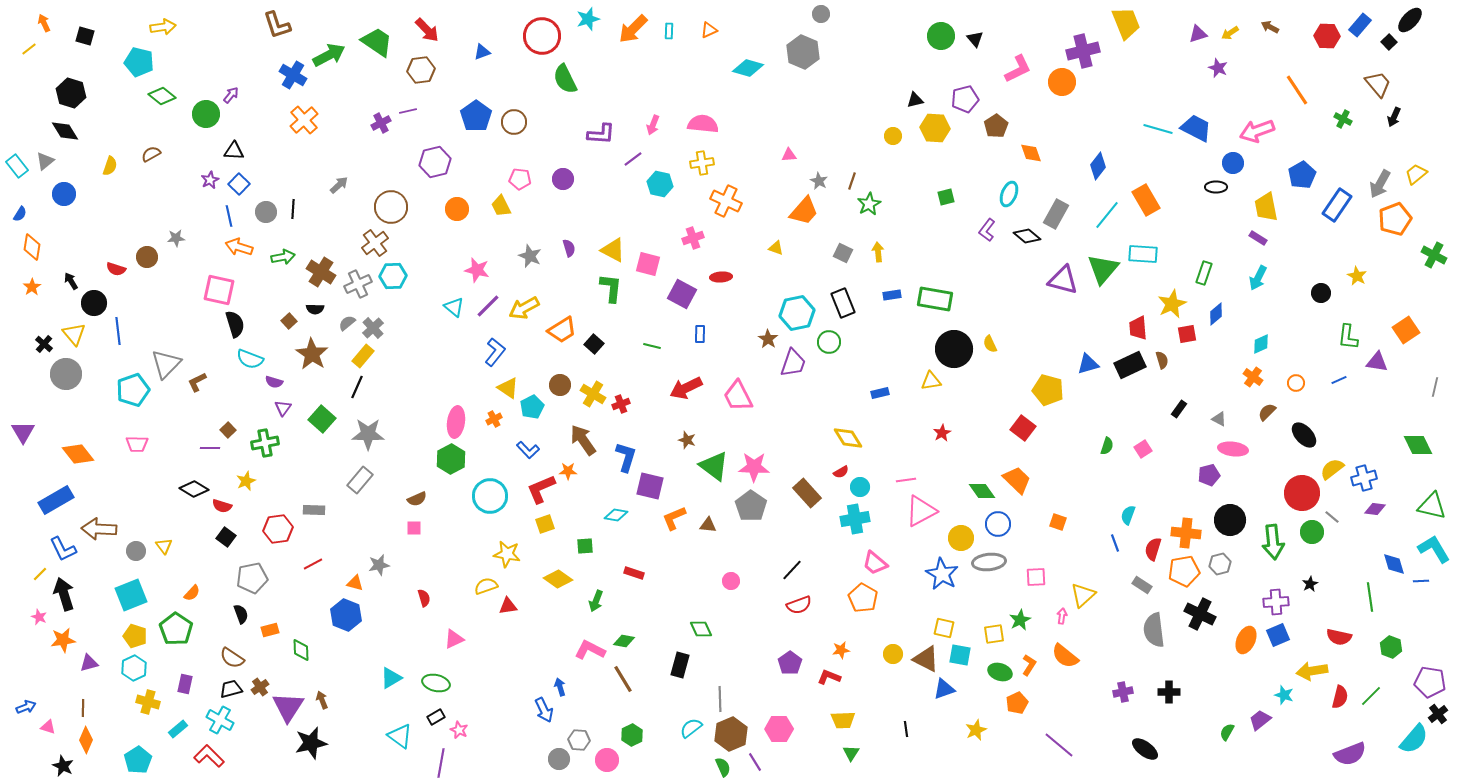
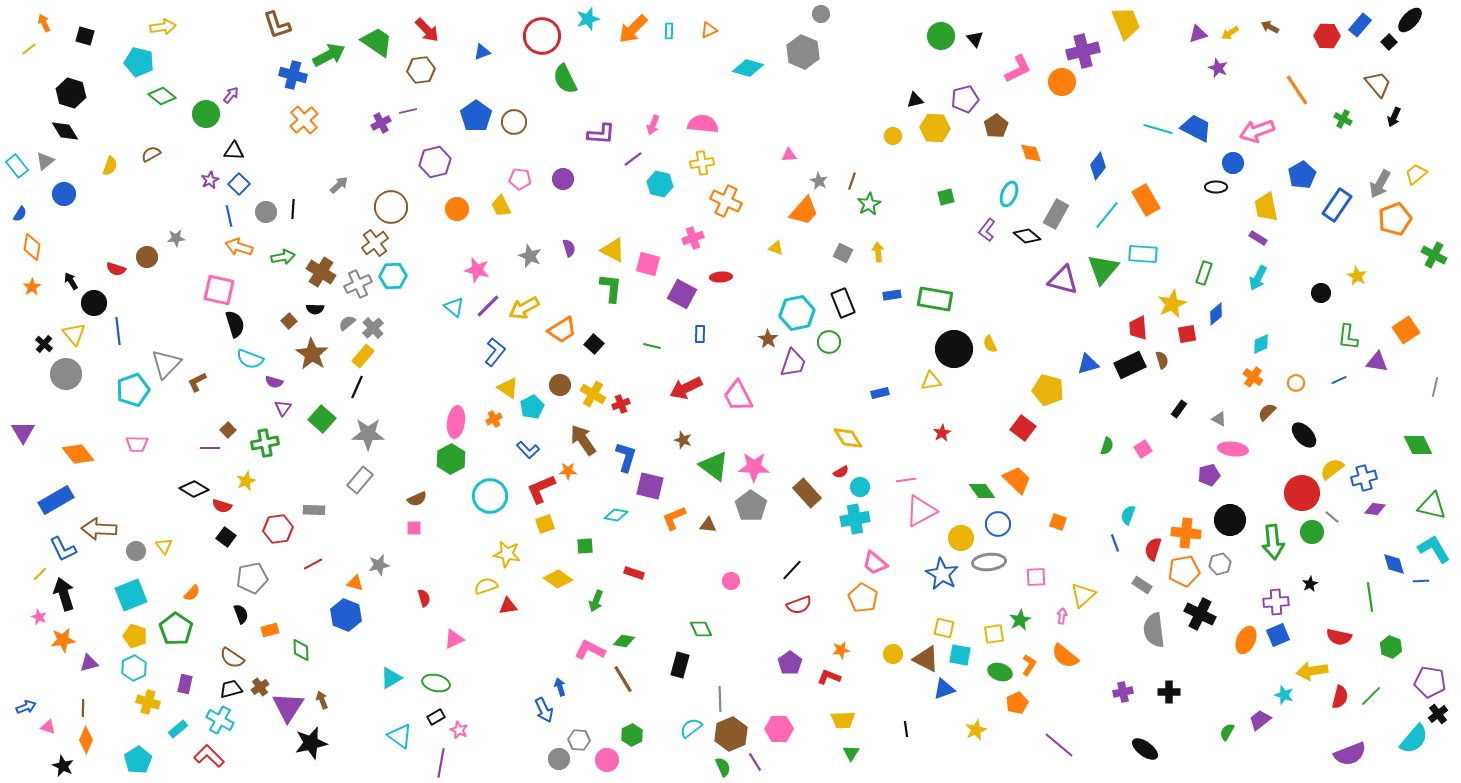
blue cross at (293, 75): rotated 16 degrees counterclockwise
brown star at (687, 440): moved 4 px left
